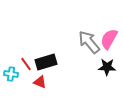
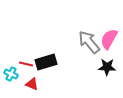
red line: rotated 40 degrees counterclockwise
cyan cross: rotated 16 degrees clockwise
red triangle: moved 8 px left, 2 px down
